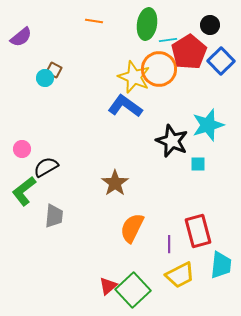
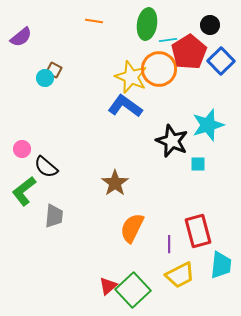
yellow star: moved 3 px left
black semicircle: rotated 110 degrees counterclockwise
